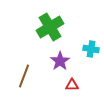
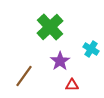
green cross: rotated 12 degrees counterclockwise
cyan cross: rotated 21 degrees clockwise
brown line: rotated 15 degrees clockwise
